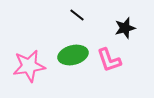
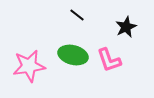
black star: moved 1 px right, 1 px up; rotated 10 degrees counterclockwise
green ellipse: rotated 28 degrees clockwise
